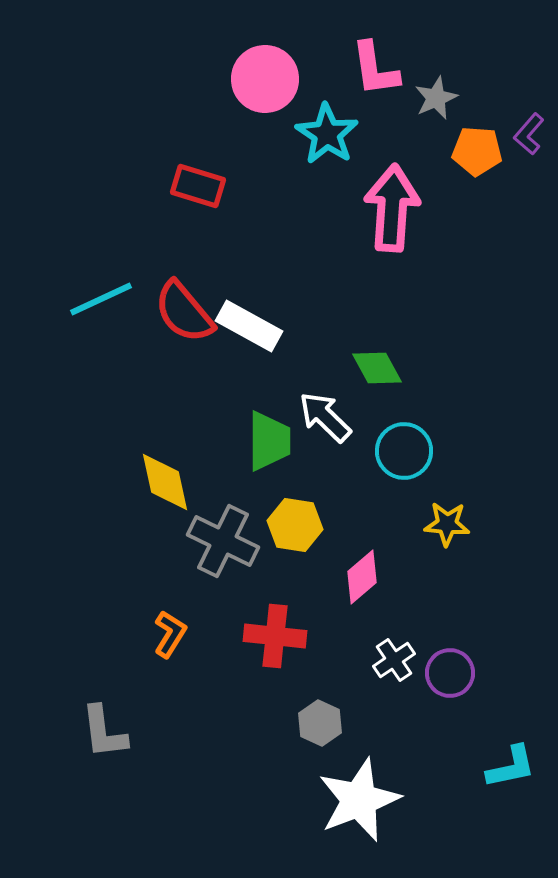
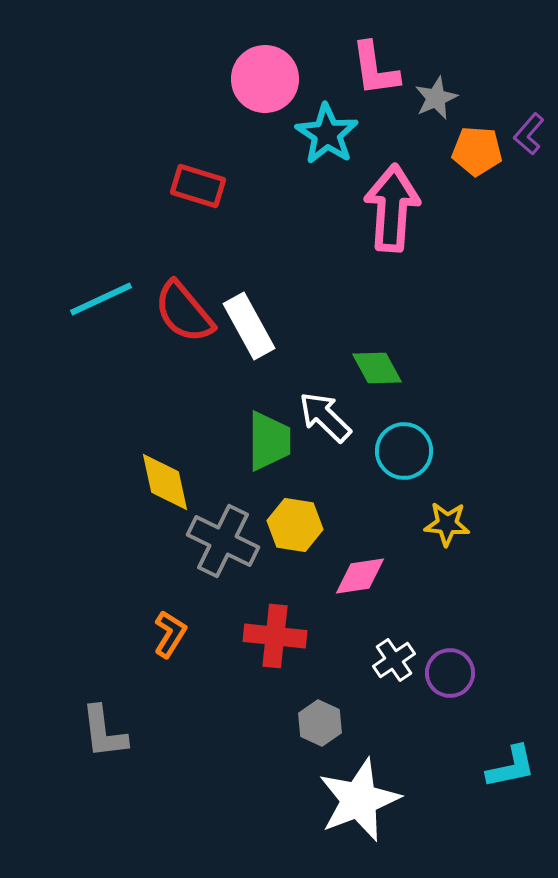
white rectangle: rotated 32 degrees clockwise
pink diamond: moved 2 px left, 1 px up; rotated 32 degrees clockwise
